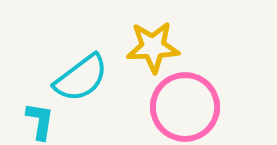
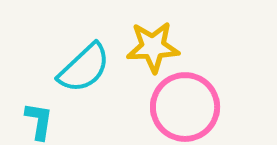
cyan semicircle: moved 3 px right, 10 px up; rotated 6 degrees counterclockwise
cyan L-shape: moved 1 px left
